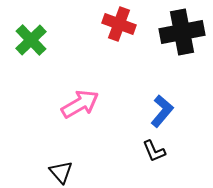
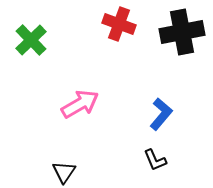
blue L-shape: moved 1 px left, 3 px down
black L-shape: moved 1 px right, 9 px down
black triangle: moved 3 px right; rotated 15 degrees clockwise
